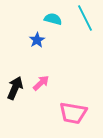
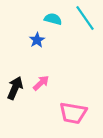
cyan line: rotated 8 degrees counterclockwise
